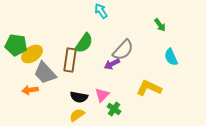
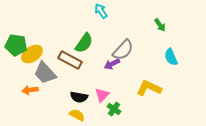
brown rectangle: rotated 70 degrees counterclockwise
yellow semicircle: rotated 63 degrees clockwise
